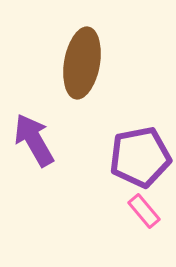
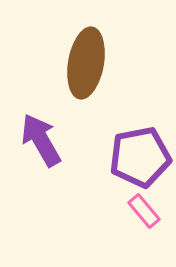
brown ellipse: moved 4 px right
purple arrow: moved 7 px right
